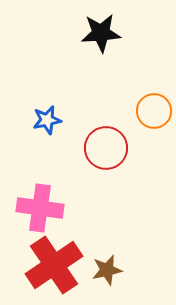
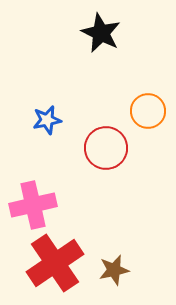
black star: rotated 30 degrees clockwise
orange circle: moved 6 px left
pink cross: moved 7 px left, 3 px up; rotated 21 degrees counterclockwise
red cross: moved 1 px right, 2 px up
brown star: moved 7 px right
